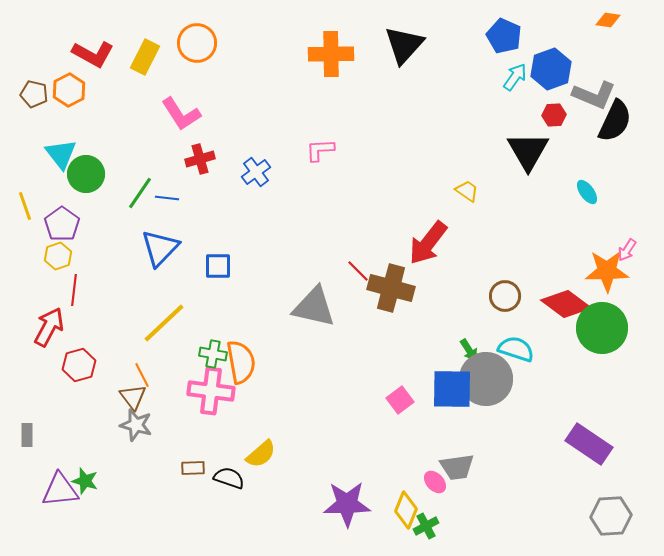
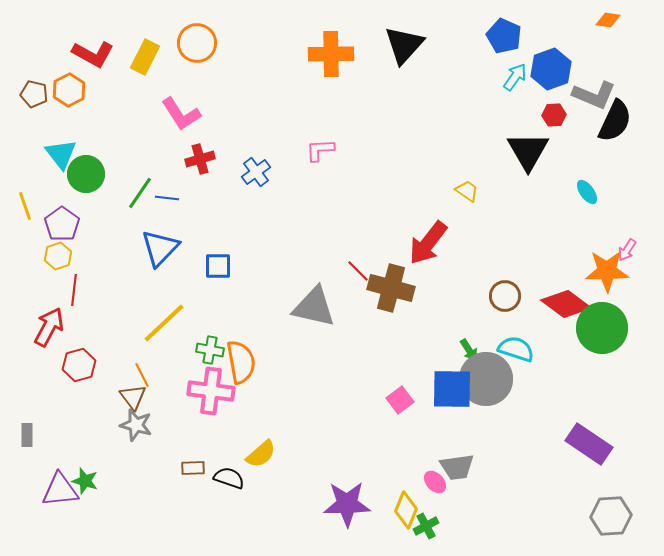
green cross at (213, 354): moved 3 px left, 4 px up
